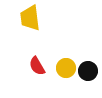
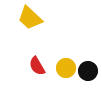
yellow trapezoid: rotated 40 degrees counterclockwise
